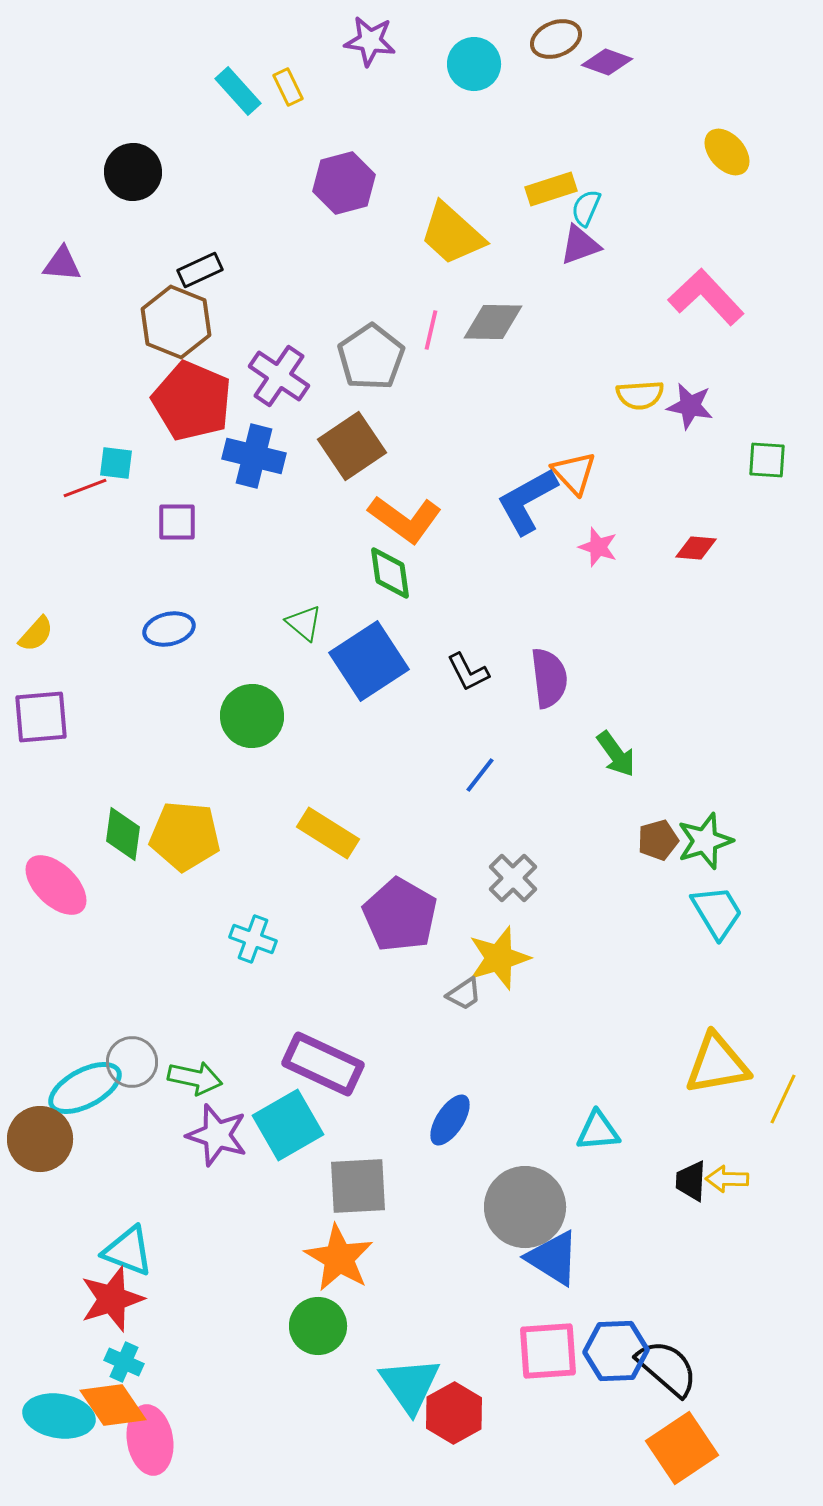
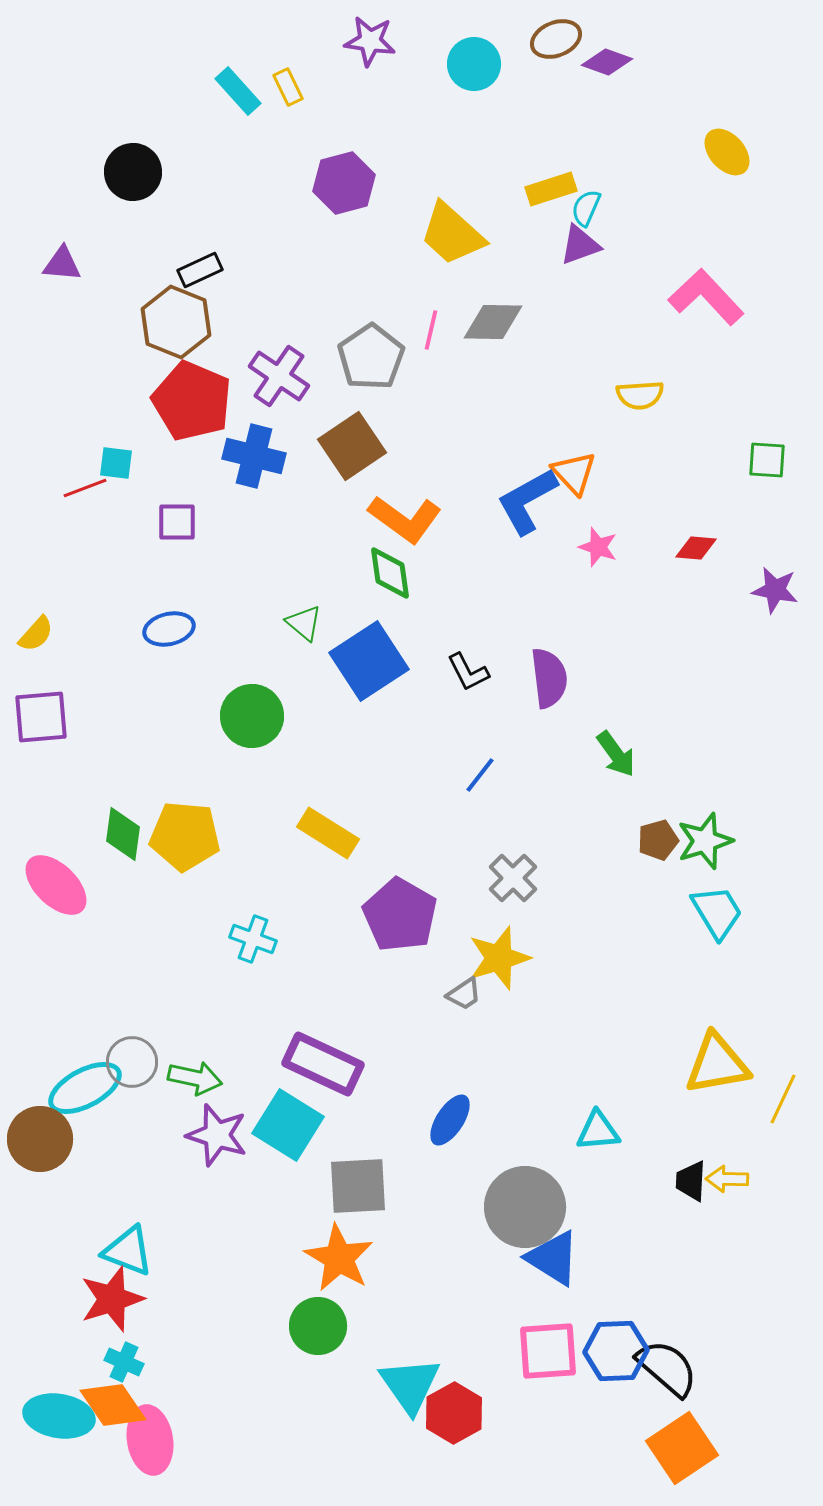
purple star at (690, 406): moved 85 px right, 184 px down
cyan square at (288, 1125): rotated 28 degrees counterclockwise
